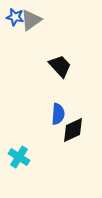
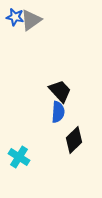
black trapezoid: moved 25 px down
blue semicircle: moved 2 px up
black diamond: moved 1 px right, 10 px down; rotated 20 degrees counterclockwise
